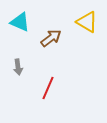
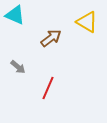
cyan triangle: moved 5 px left, 7 px up
gray arrow: rotated 42 degrees counterclockwise
